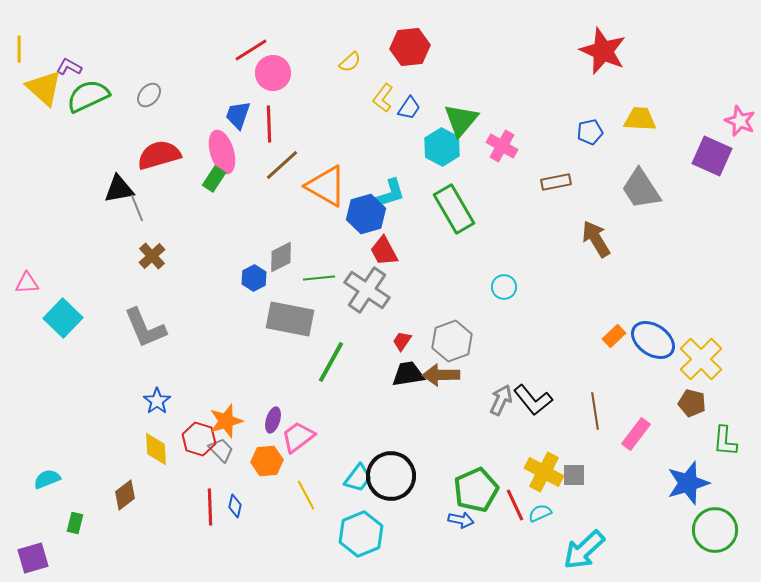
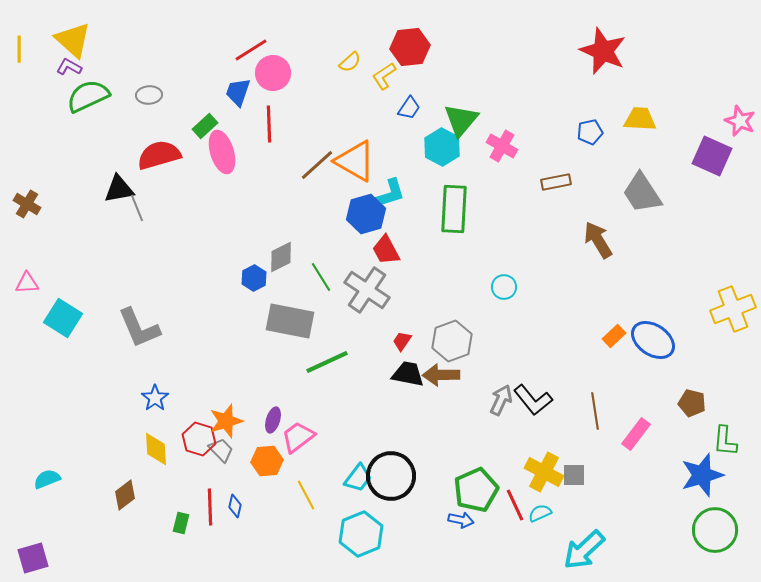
yellow triangle at (44, 88): moved 29 px right, 48 px up
gray ellipse at (149, 95): rotated 45 degrees clockwise
yellow L-shape at (383, 98): moved 1 px right, 22 px up; rotated 20 degrees clockwise
blue trapezoid at (238, 115): moved 23 px up
brown line at (282, 165): moved 35 px right
green rectangle at (214, 179): moved 9 px left, 53 px up; rotated 15 degrees clockwise
orange triangle at (326, 186): moved 29 px right, 25 px up
gray trapezoid at (641, 189): moved 1 px right, 4 px down
green rectangle at (454, 209): rotated 33 degrees clockwise
brown arrow at (596, 239): moved 2 px right, 1 px down
red trapezoid at (384, 251): moved 2 px right, 1 px up
brown cross at (152, 256): moved 125 px left, 52 px up; rotated 16 degrees counterclockwise
green line at (319, 278): moved 2 px right, 1 px up; rotated 64 degrees clockwise
cyan square at (63, 318): rotated 12 degrees counterclockwise
gray rectangle at (290, 319): moved 2 px down
gray L-shape at (145, 328): moved 6 px left
yellow cross at (701, 359): moved 32 px right, 50 px up; rotated 24 degrees clockwise
green line at (331, 362): moved 4 px left; rotated 36 degrees clockwise
black trapezoid at (408, 374): rotated 20 degrees clockwise
blue star at (157, 401): moved 2 px left, 3 px up
blue star at (688, 483): moved 14 px right, 8 px up
green rectangle at (75, 523): moved 106 px right
